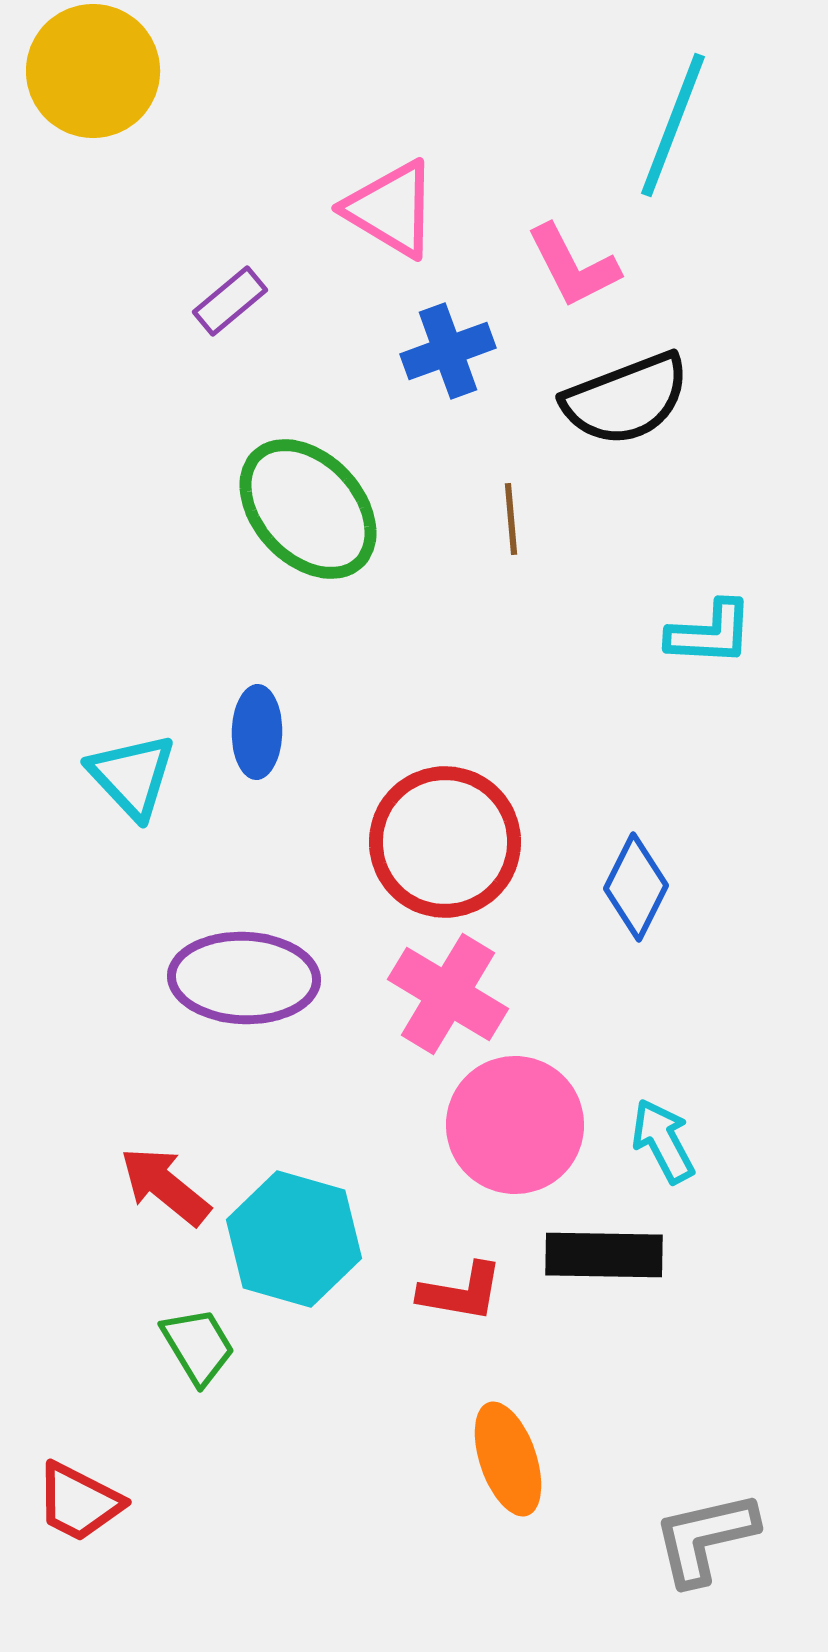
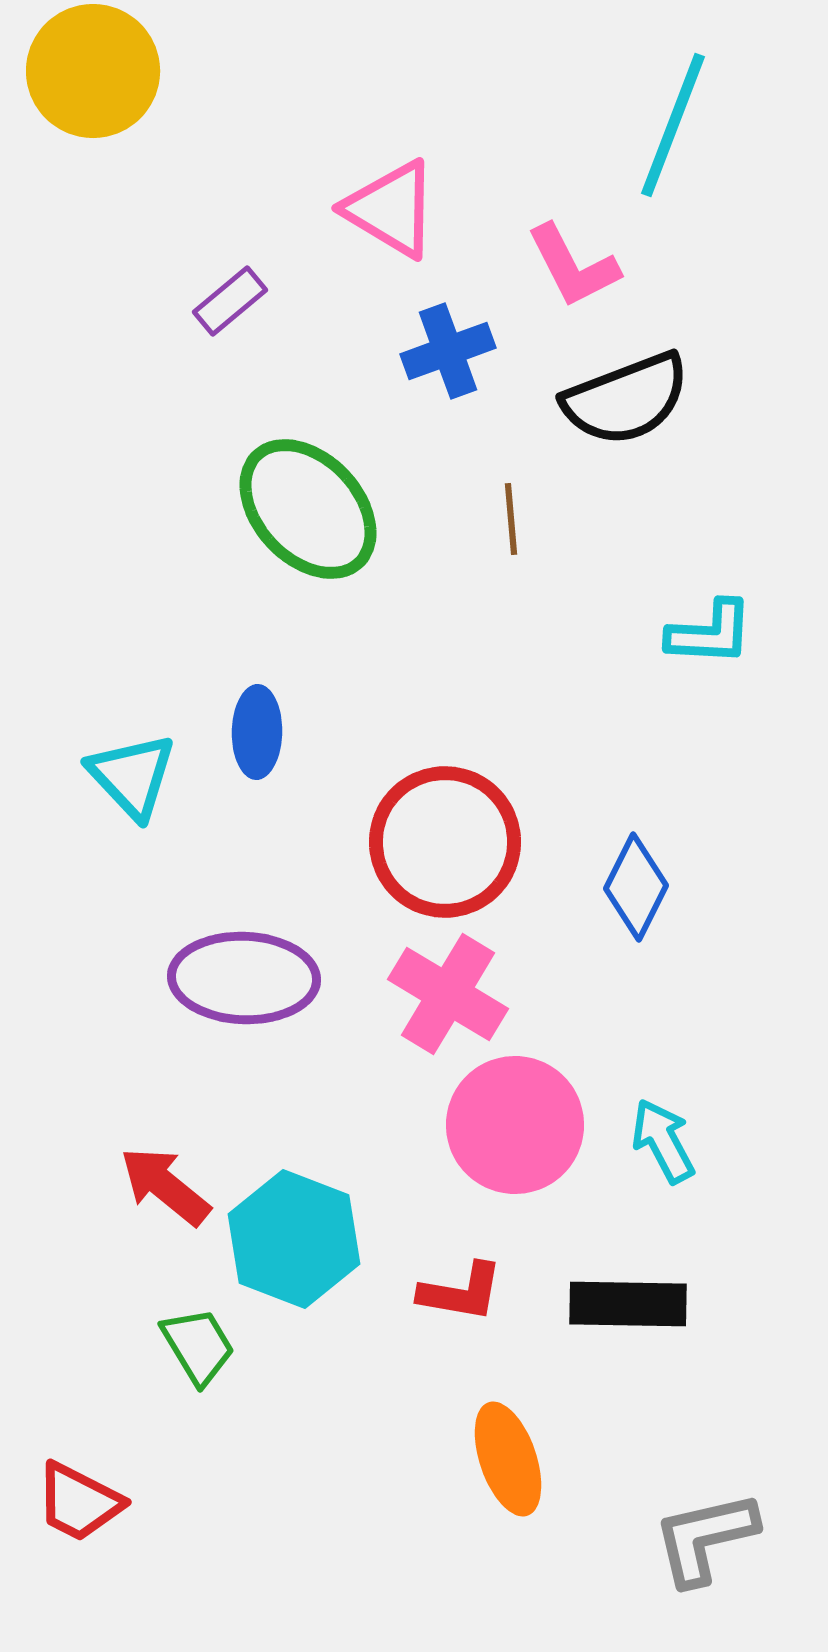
cyan hexagon: rotated 5 degrees clockwise
black rectangle: moved 24 px right, 49 px down
